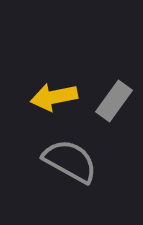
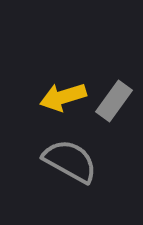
yellow arrow: moved 9 px right; rotated 6 degrees counterclockwise
